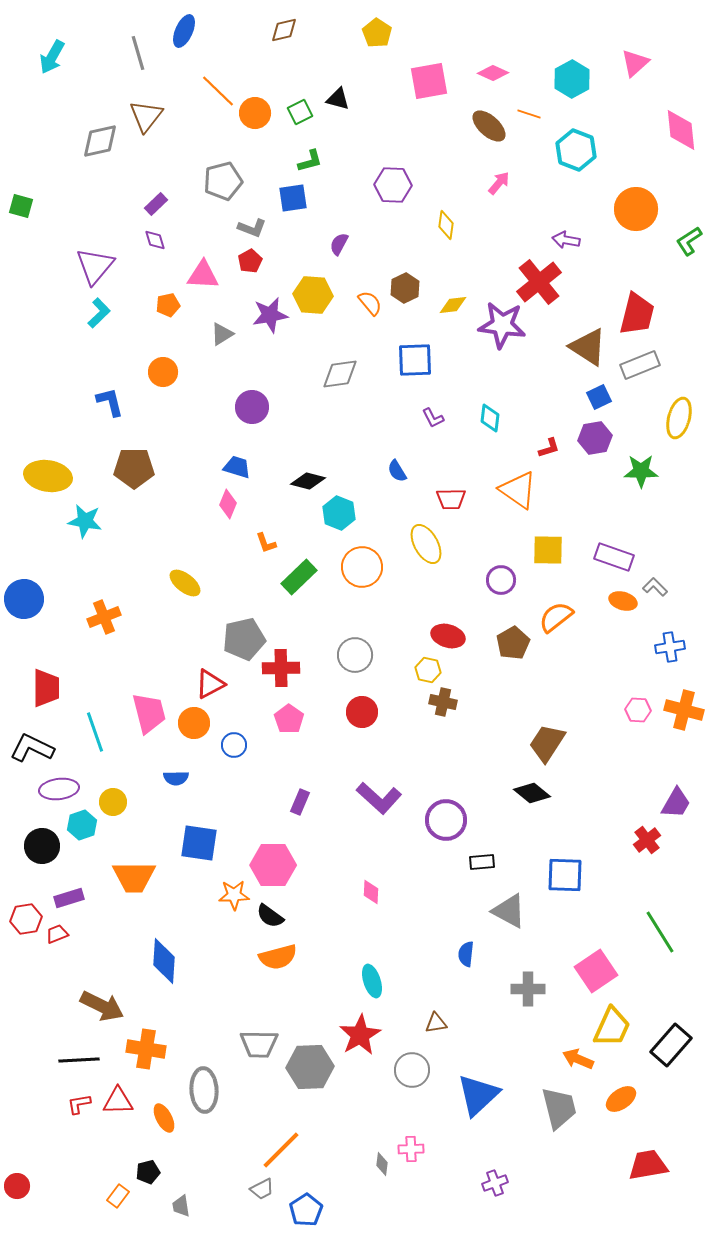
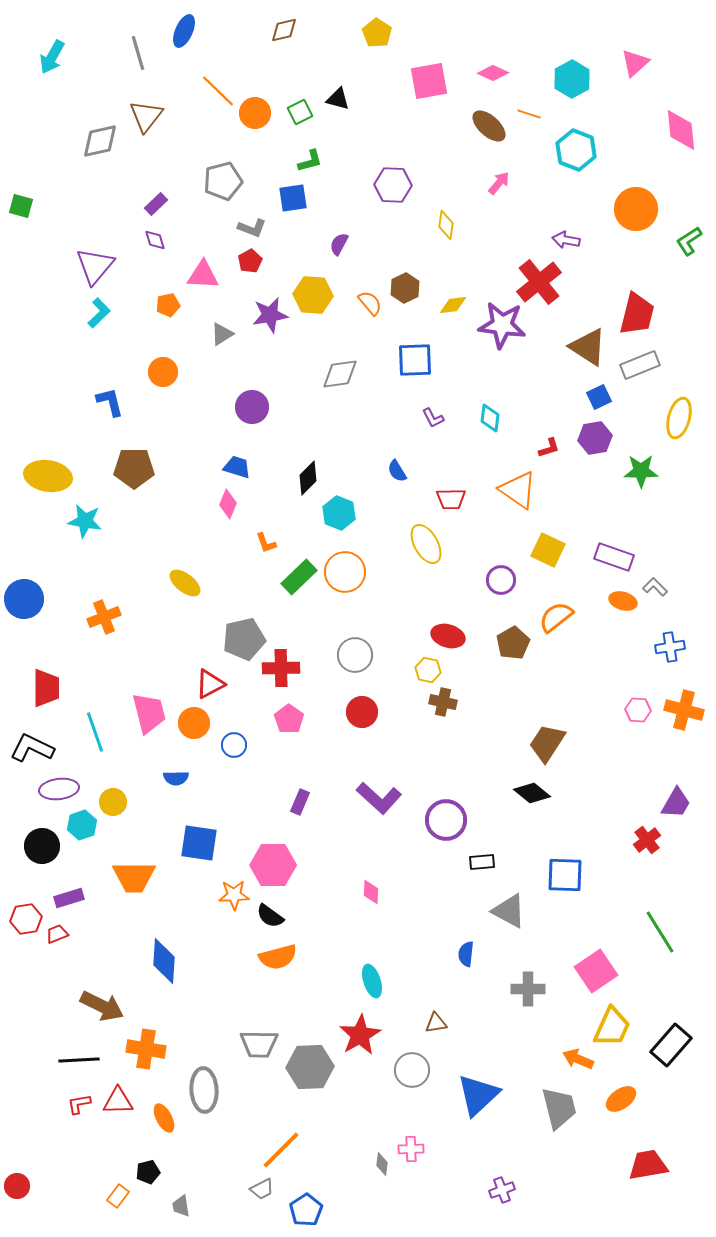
black diamond at (308, 481): moved 3 px up; rotated 60 degrees counterclockwise
yellow square at (548, 550): rotated 24 degrees clockwise
orange circle at (362, 567): moved 17 px left, 5 px down
purple cross at (495, 1183): moved 7 px right, 7 px down
